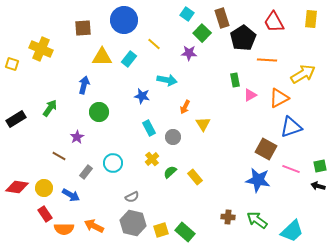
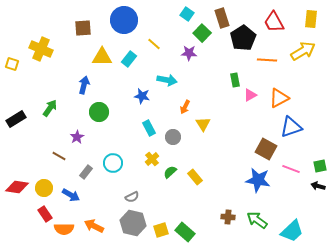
yellow arrow at (303, 74): moved 23 px up
